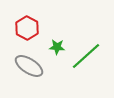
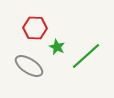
red hexagon: moved 8 px right; rotated 25 degrees counterclockwise
green star: rotated 21 degrees clockwise
